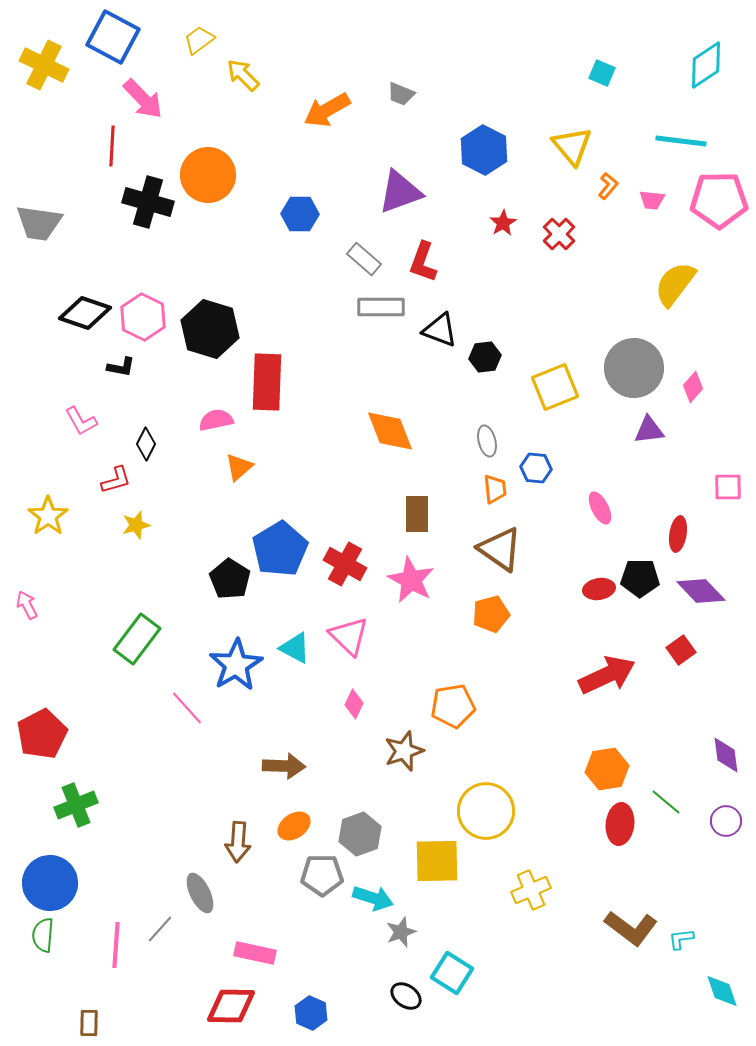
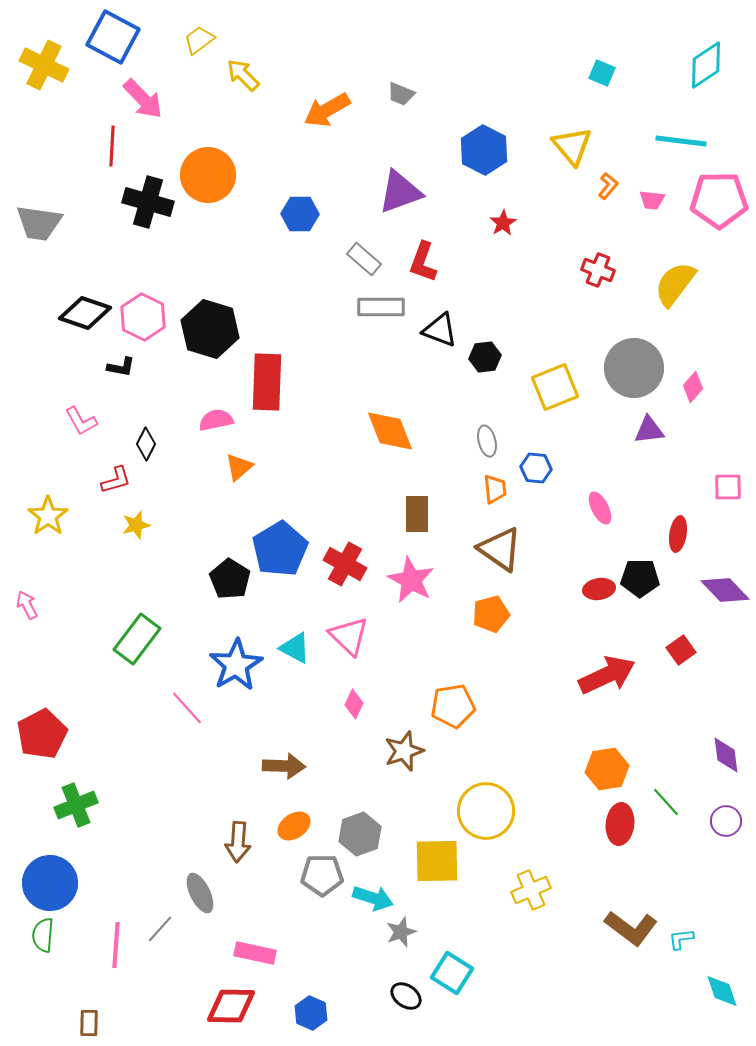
red cross at (559, 234): moved 39 px right, 36 px down; rotated 24 degrees counterclockwise
purple diamond at (701, 591): moved 24 px right, 1 px up
green line at (666, 802): rotated 8 degrees clockwise
